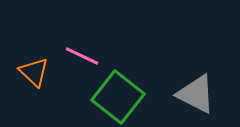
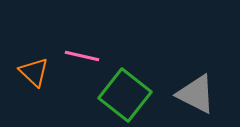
pink line: rotated 12 degrees counterclockwise
green square: moved 7 px right, 2 px up
